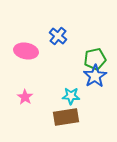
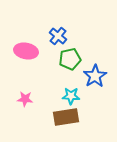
green pentagon: moved 25 px left
pink star: moved 2 px down; rotated 28 degrees counterclockwise
